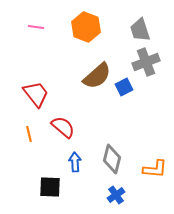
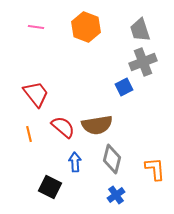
gray cross: moved 3 px left
brown semicircle: moved 49 px down; rotated 32 degrees clockwise
orange L-shape: rotated 100 degrees counterclockwise
black square: rotated 25 degrees clockwise
